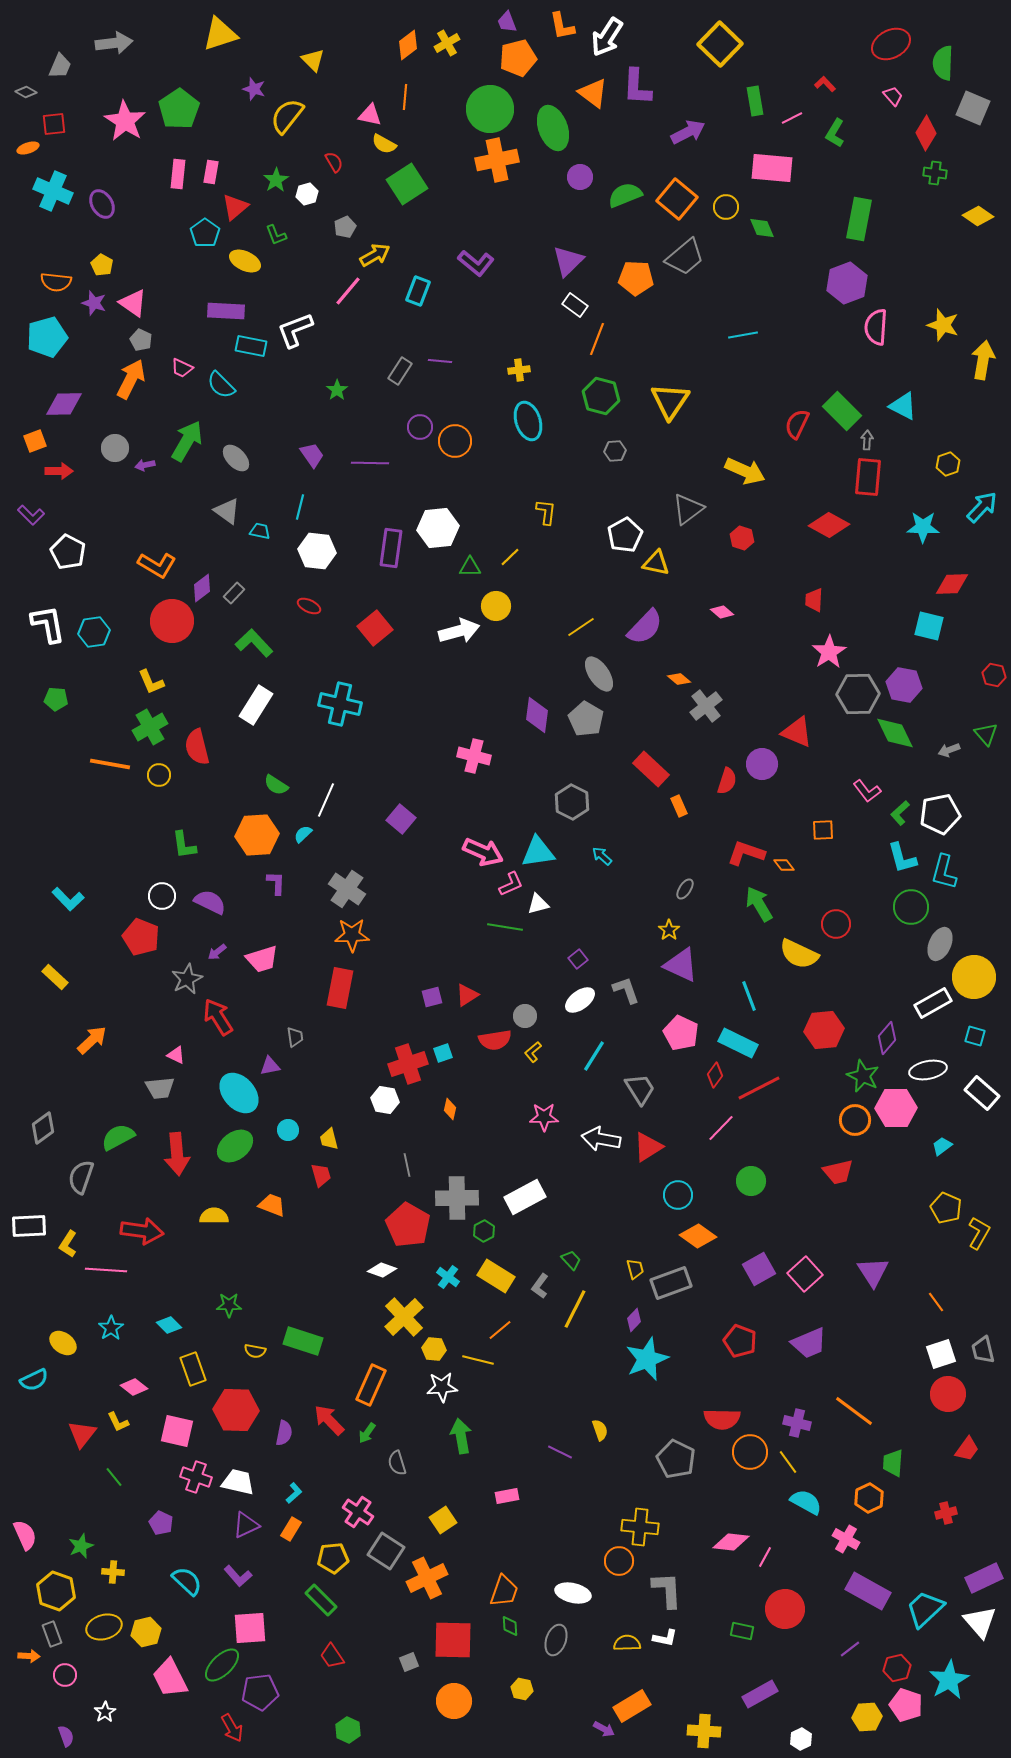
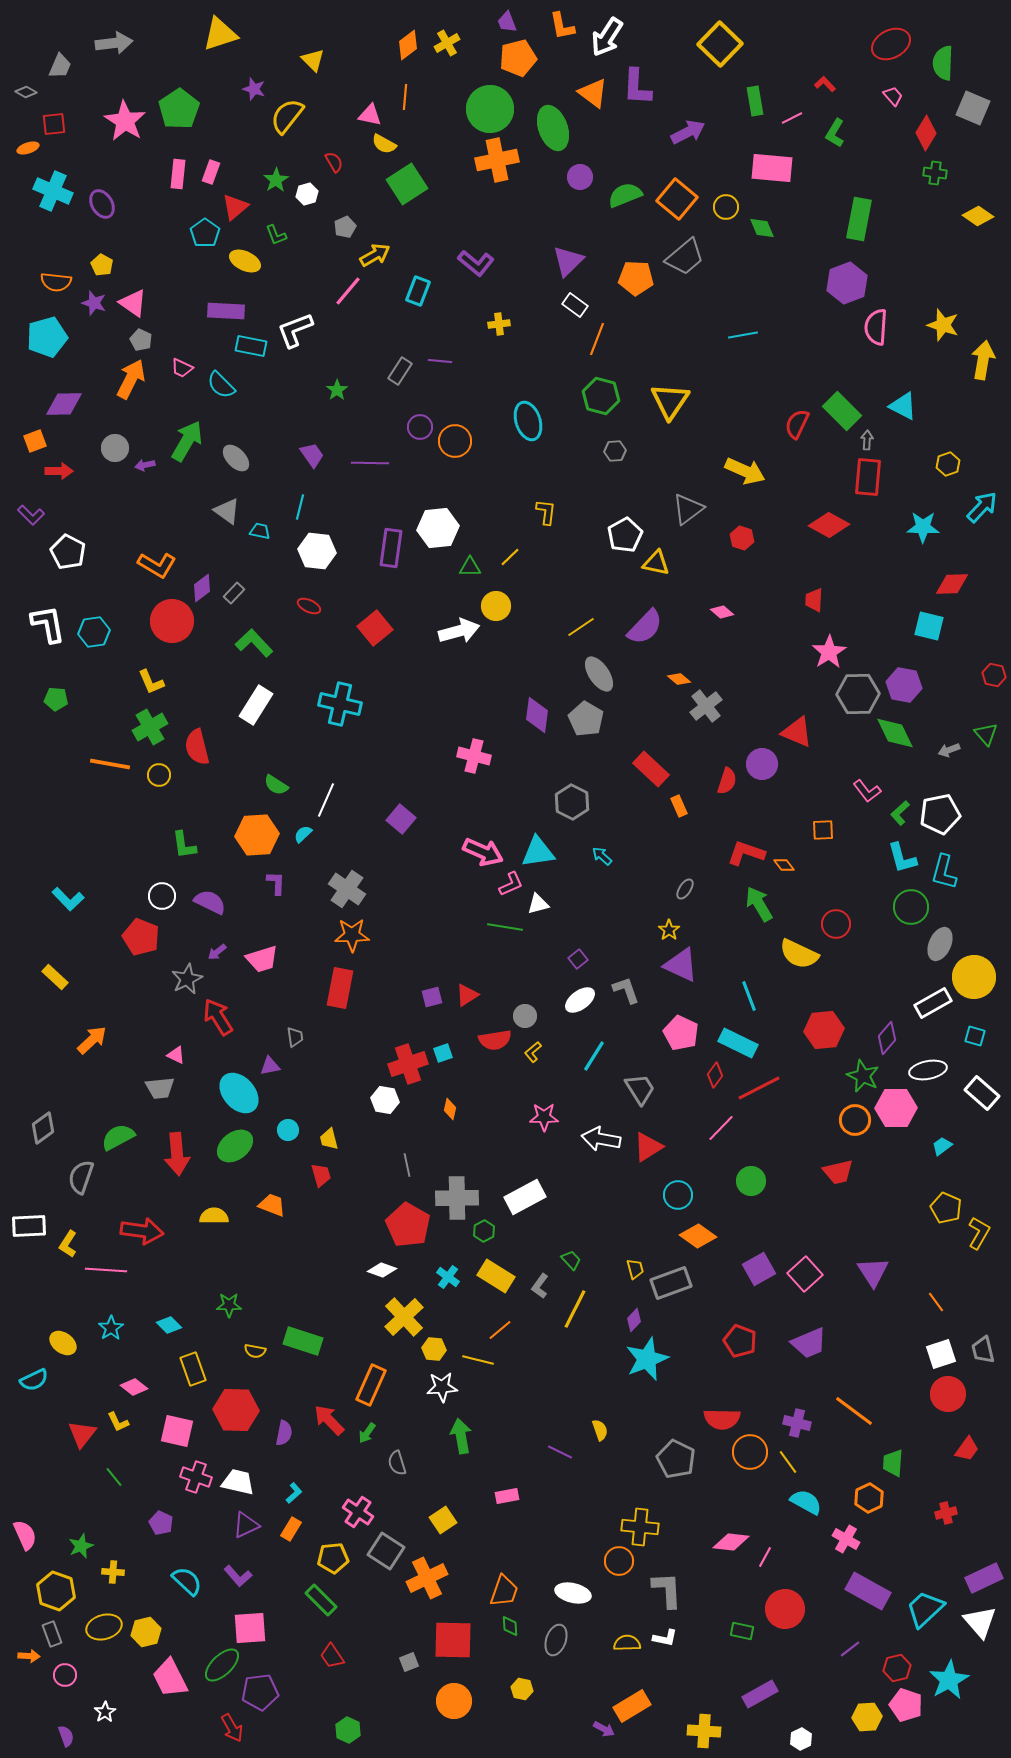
pink rectangle at (211, 172): rotated 10 degrees clockwise
yellow cross at (519, 370): moved 20 px left, 46 px up
